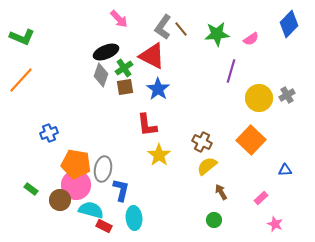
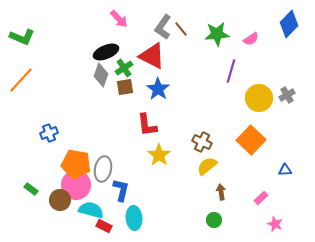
brown arrow: rotated 21 degrees clockwise
